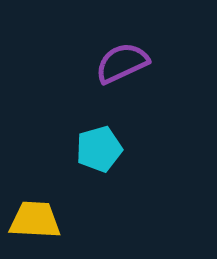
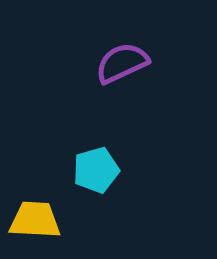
cyan pentagon: moved 3 px left, 21 px down
